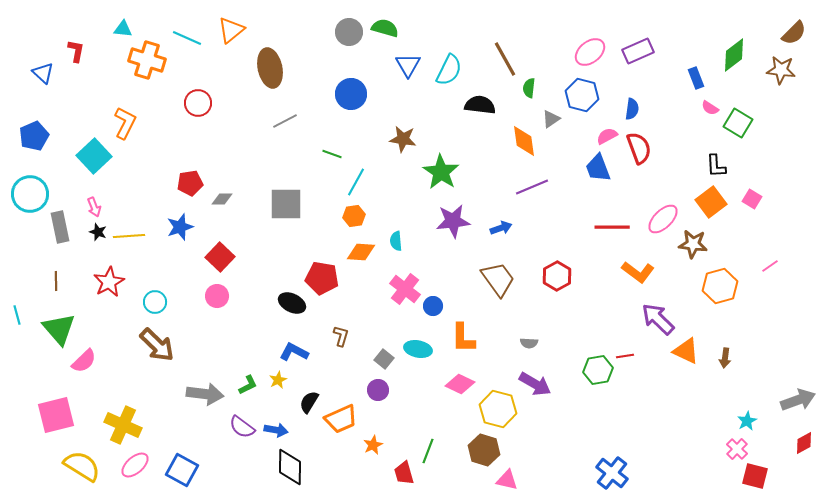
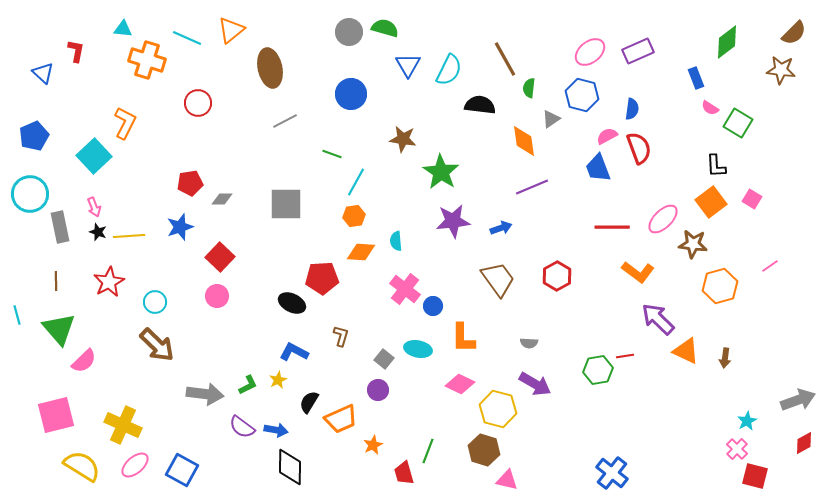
green diamond at (734, 55): moved 7 px left, 13 px up
red pentagon at (322, 278): rotated 12 degrees counterclockwise
